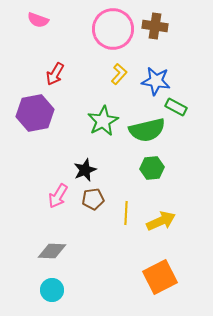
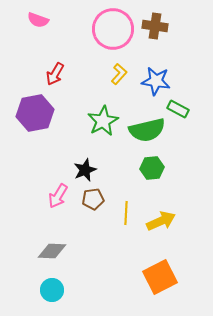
green rectangle: moved 2 px right, 2 px down
